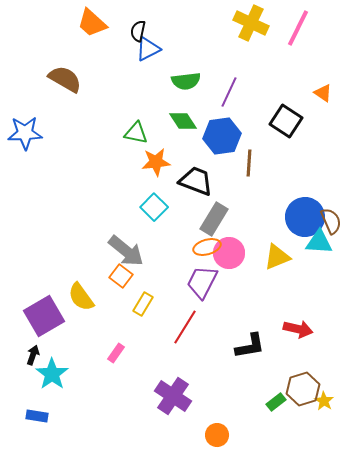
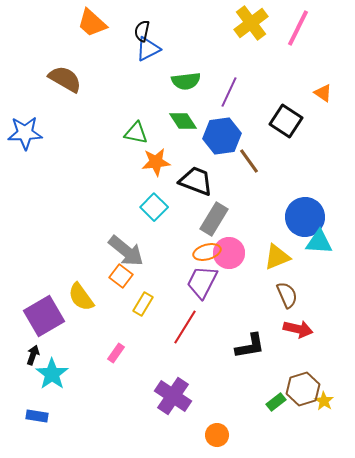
yellow cross at (251, 23): rotated 28 degrees clockwise
black semicircle at (138, 31): moved 4 px right
brown line at (249, 163): moved 2 px up; rotated 40 degrees counterclockwise
brown semicircle at (331, 221): moved 44 px left, 74 px down
orange ellipse at (207, 247): moved 5 px down
